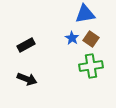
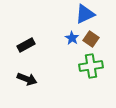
blue triangle: rotated 15 degrees counterclockwise
